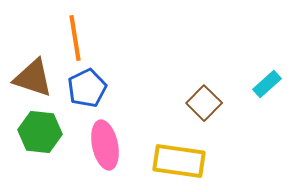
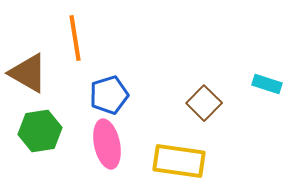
brown triangle: moved 5 px left, 5 px up; rotated 12 degrees clockwise
cyan rectangle: rotated 60 degrees clockwise
blue pentagon: moved 22 px right, 7 px down; rotated 9 degrees clockwise
green hexagon: moved 1 px up; rotated 15 degrees counterclockwise
pink ellipse: moved 2 px right, 1 px up
